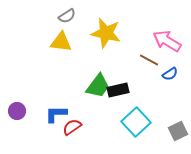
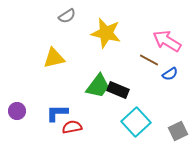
yellow triangle: moved 7 px left, 16 px down; rotated 20 degrees counterclockwise
black rectangle: rotated 35 degrees clockwise
blue L-shape: moved 1 px right, 1 px up
red semicircle: rotated 24 degrees clockwise
